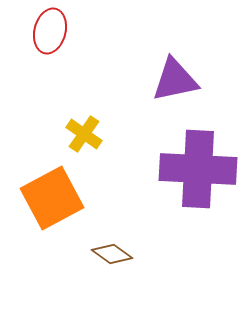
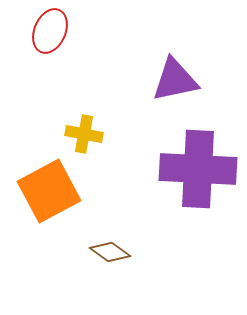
red ellipse: rotated 9 degrees clockwise
yellow cross: rotated 24 degrees counterclockwise
orange square: moved 3 px left, 7 px up
brown diamond: moved 2 px left, 2 px up
